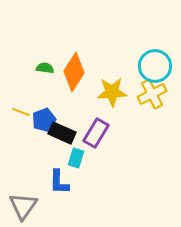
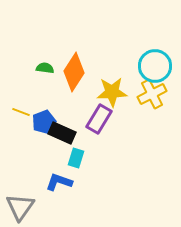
blue pentagon: moved 2 px down
purple rectangle: moved 3 px right, 14 px up
blue L-shape: rotated 108 degrees clockwise
gray triangle: moved 3 px left, 1 px down
